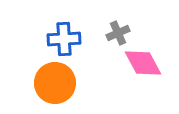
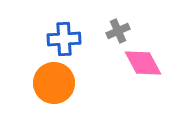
gray cross: moved 2 px up
orange circle: moved 1 px left
